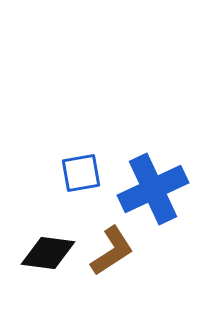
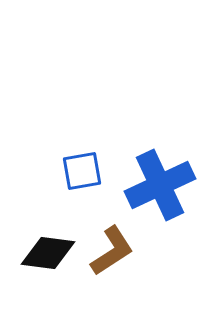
blue square: moved 1 px right, 2 px up
blue cross: moved 7 px right, 4 px up
